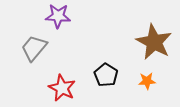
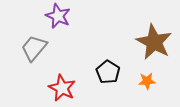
purple star: rotated 20 degrees clockwise
black pentagon: moved 2 px right, 3 px up
